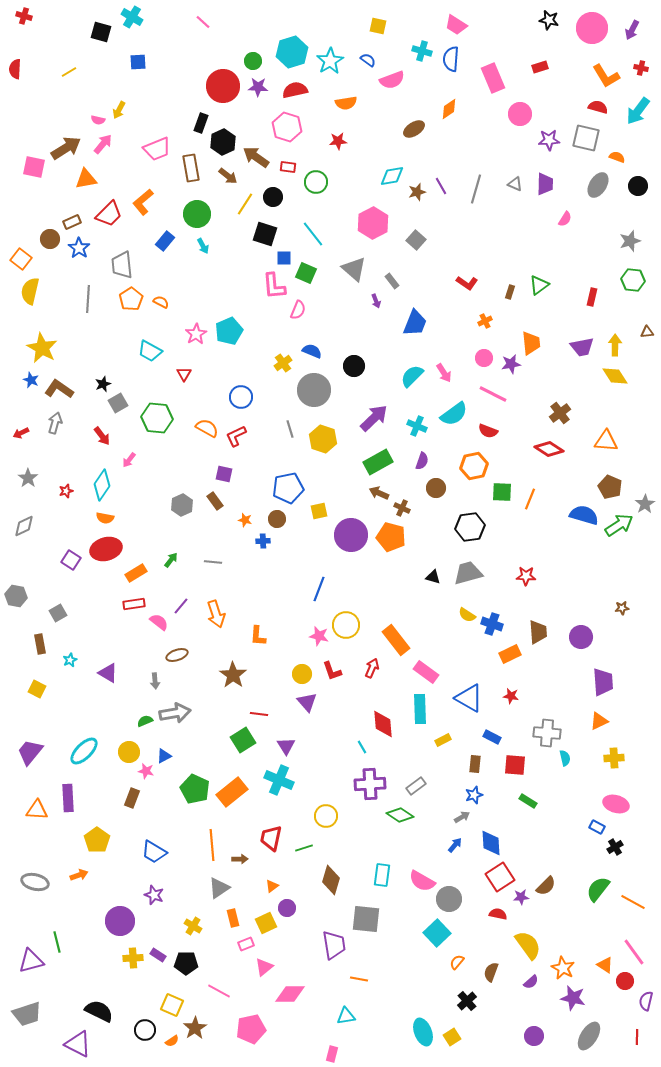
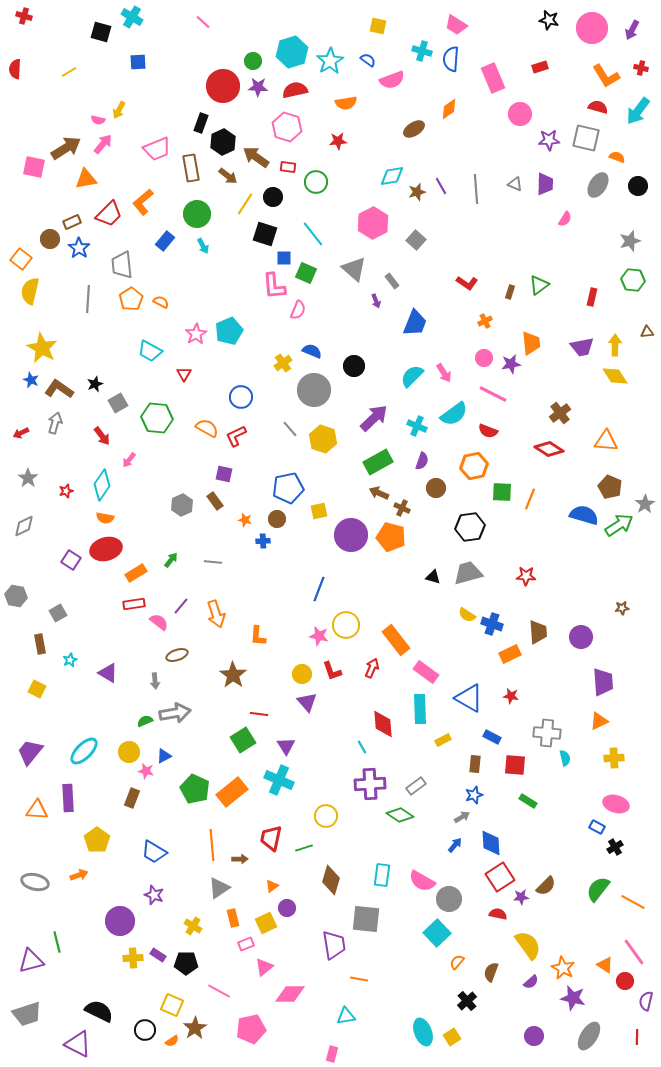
gray line at (476, 189): rotated 20 degrees counterclockwise
black star at (103, 384): moved 8 px left
gray line at (290, 429): rotated 24 degrees counterclockwise
